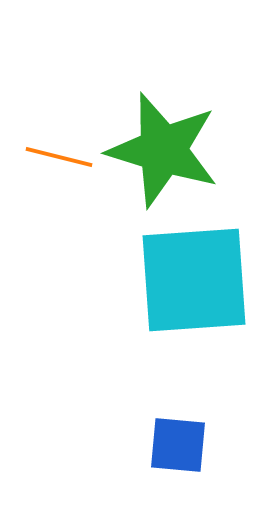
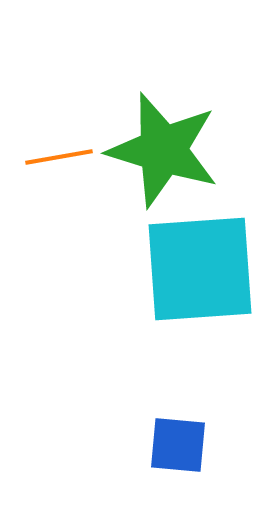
orange line: rotated 24 degrees counterclockwise
cyan square: moved 6 px right, 11 px up
